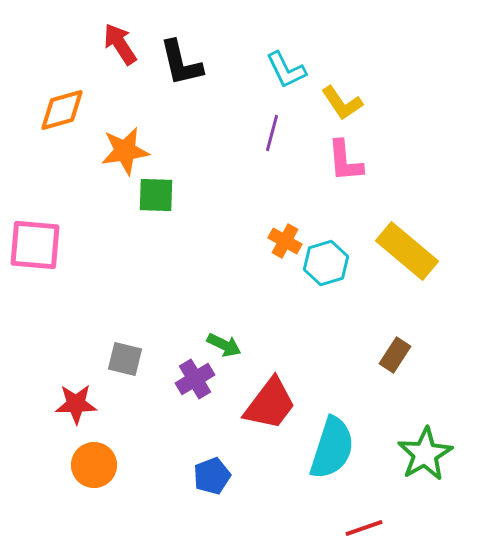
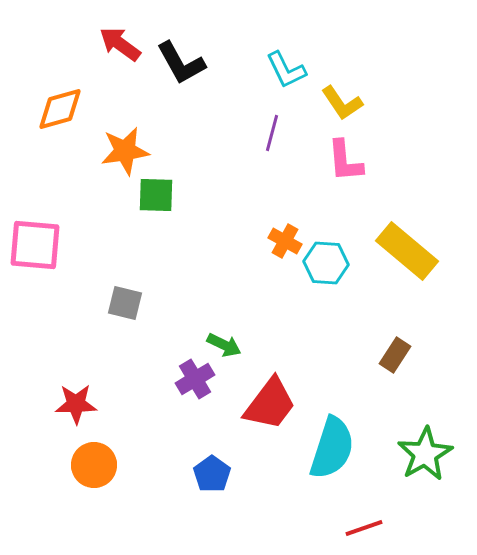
red arrow: rotated 21 degrees counterclockwise
black L-shape: rotated 16 degrees counterclockwise
orange diamond: moved 2 px left, 1 px up
cyan hexagon: rotated 21 degrees clockwise
gray square: moved 56 px up
blue pentagon: moved 2 px up; rotated 15 degrees counterclockwise
